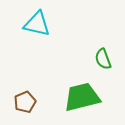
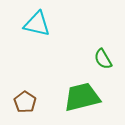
green semicircle: rotated 10 degrees counterclockwise
brown pentagon: rotated 15 degrees counterclockwise
